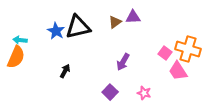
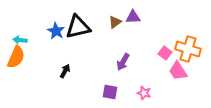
purple square: rotated 35 degrees counterclockwise
